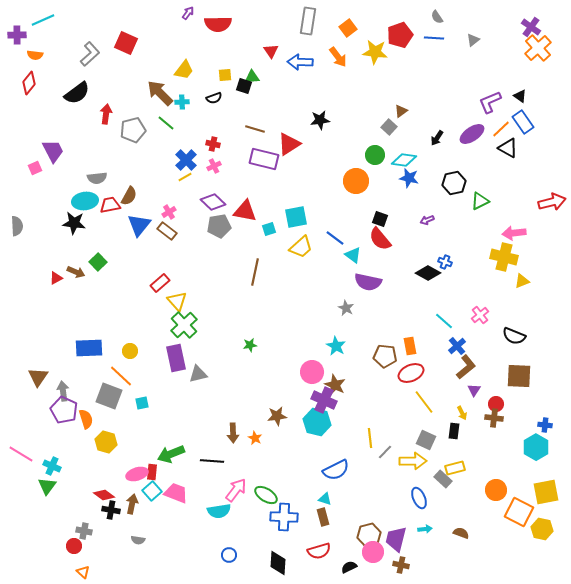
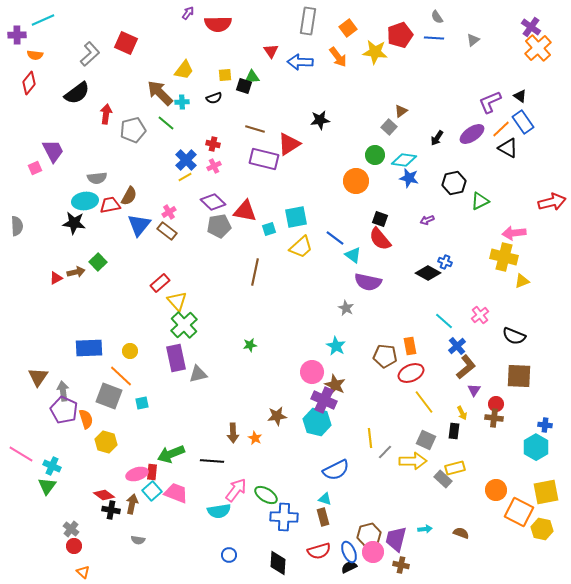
brown arrow at (76, 272): rotated 36 degrees counterclockwise
blue ellipse at (419, 498): moved 70 px left, 54 px down
gray cross at (84, 531): moved 13 px left, 2 px up; rotated 28 degrees clockwise
